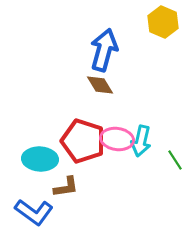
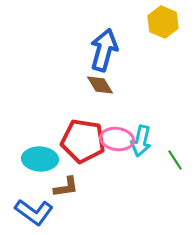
red pentagon: rotated 9 degrees counterclockwise
